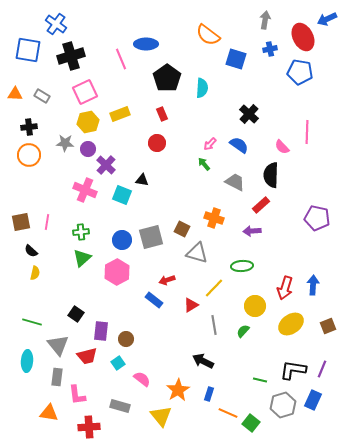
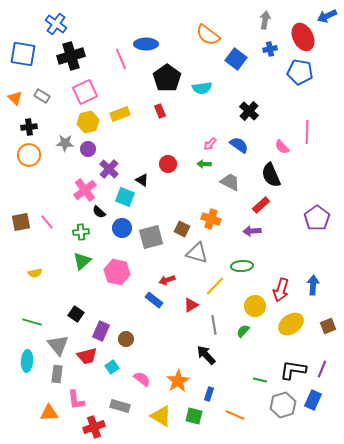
blue arrow at (327, 19): moved 3 px up
blue square at (28, 50): moved 5 px left, 4 px down
blue square at (236, 59): rotated 20 degrees clockwise
cyan semicircle at (202, 88): rotated 78 degrees clockwise
orange triangle at (15, 94): moved 4 px down; rotated 42 degrees clockwise
red rectangle at (162, 114): moved 2 px left, 3 px up
black cross at (249, 114): moved 3 px up
red circle at (157, 143): moved 11 px right, 21 px down
green arrow at (204, 164): rotated 48 degrees counterclockwise
purple cross at (106, 165): moved 3 px right, 4 px down
black semicircle at (271, 175): rotated 25 degrees counterclockwise
black triangle at (142, 180): rotated 24 degrees clockwise
gray trapezoid at (235, 182): moved 5 px left
pink cross at (85, 190): rotated 30 degrees clockwise
cyan square at (122, 195): moved 3 px right, 2 px down
orange cross at (214, 218): moved 3 px left, 1 px down
purple pentagon at (317, 218): rotated 25 degrees clockwise
pink line at (47, 222): rotated 49 degrees counterclockwise
blue circle at (122, 240): moved 12 px up
black semicircle at (31, 251): moved 68 px right, 39 px up
green triangle at (82, 258): moved 3 px down
pink hexagon at (117, 272): rotated 20 degrees counterclockwise
yellow semicircle at (35, 273): rotated 64 degrees clockwise
yellow line at (214, 288): moved 1 px right, 2 px up
red arrow at (285, 288): moved 4 px left, 2 px down
purple rectangle at (101, 331): rotated 18 degrees clockwise
black arrow at (203, 361): moved 3 px right, 6 px up; rotated 20 degrees clockwise
cyan square at (118, 363): moved 6 px left, 4 px down
gray rectangle at (57, 377): moved 3 px up
orange star at (178, 390): moved 9 px up
pink L-shape at (77, 395): moved 1 px left, 5 px down
orange triangle at (49, 413): rotated 12 degrees counterclockwise
orange line at (228, 413): moved 7 px right, 2 px down
yellow triangle at (161, 416): rotated 20 degrees counterclockwise
green square at (251, 423): moved 57 px left, 7 px up; rotated 24 degrees counterclockwise
red cross at (89, 427): moved 5 px right; rotated 15 degrees counterclockwise
